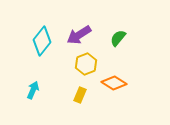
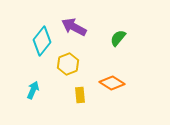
purple arrow: moved 5 px left, 8 px up; rotated 60 degrees clockwise
yellow hexagon: moved 18 px left
orange diamond: moved 2 px left
yellow rectangle: rotated 28 degrees counterclockwise
